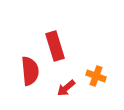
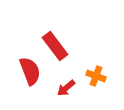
red rectangle: rotated 20 degrees counterclockwise
red semicircle: rotated 16 degrees counterclockwise
